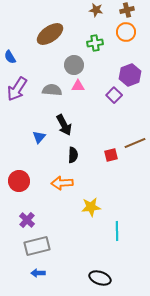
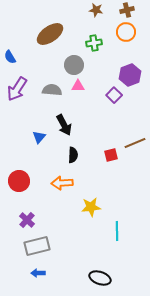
green cross: moved 1 px left
